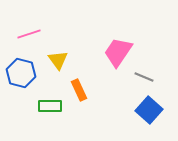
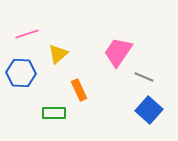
pink line: moved 2 px left
yellow triangle: moved 6 px up; rotated 25 degrees clockwise
blue hexagon: rotated 12 degrees counterclockwise
green rectangle: moved 4 px right, 7 px down
